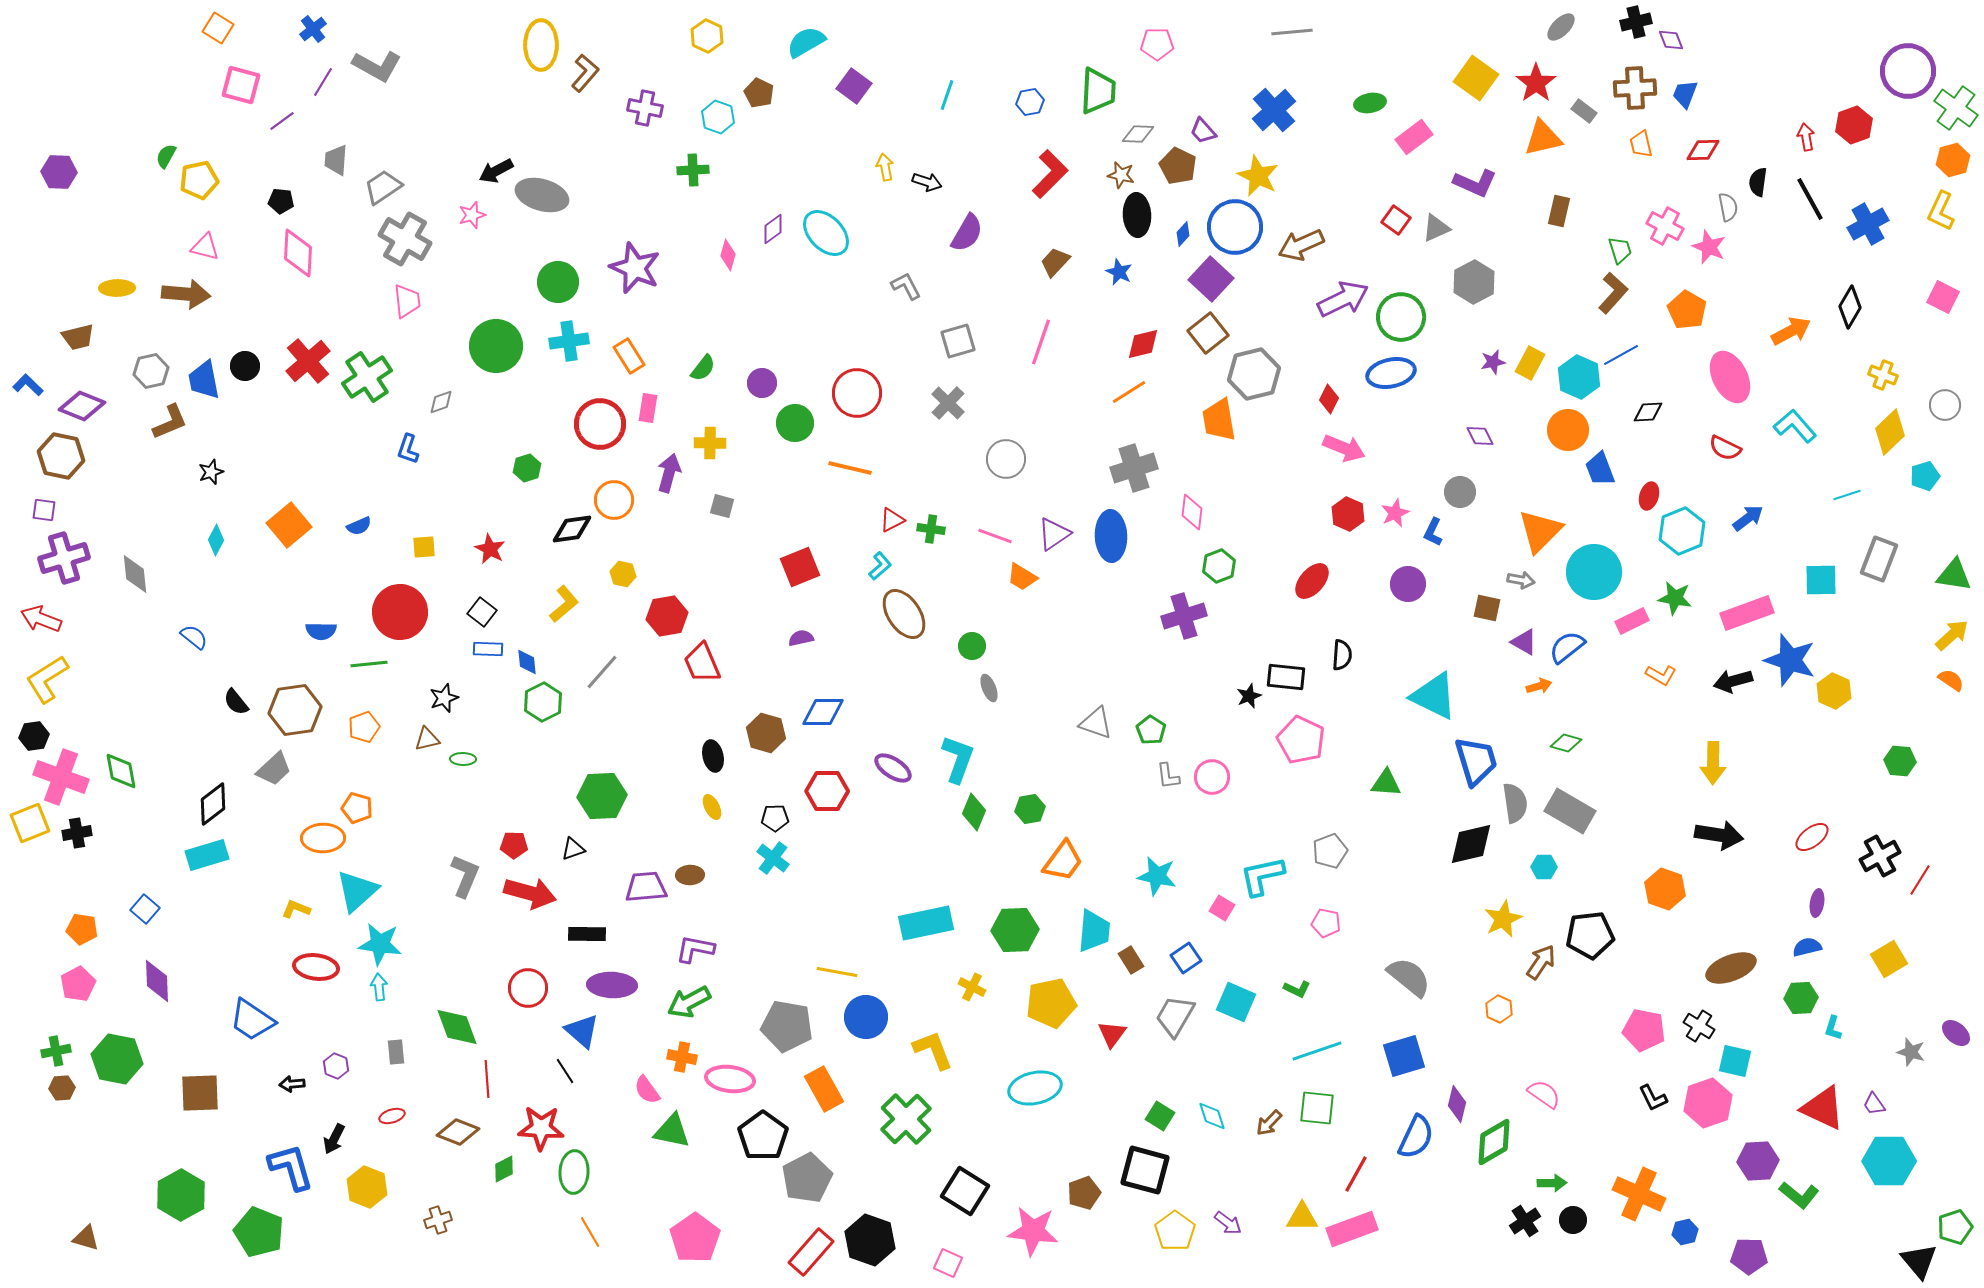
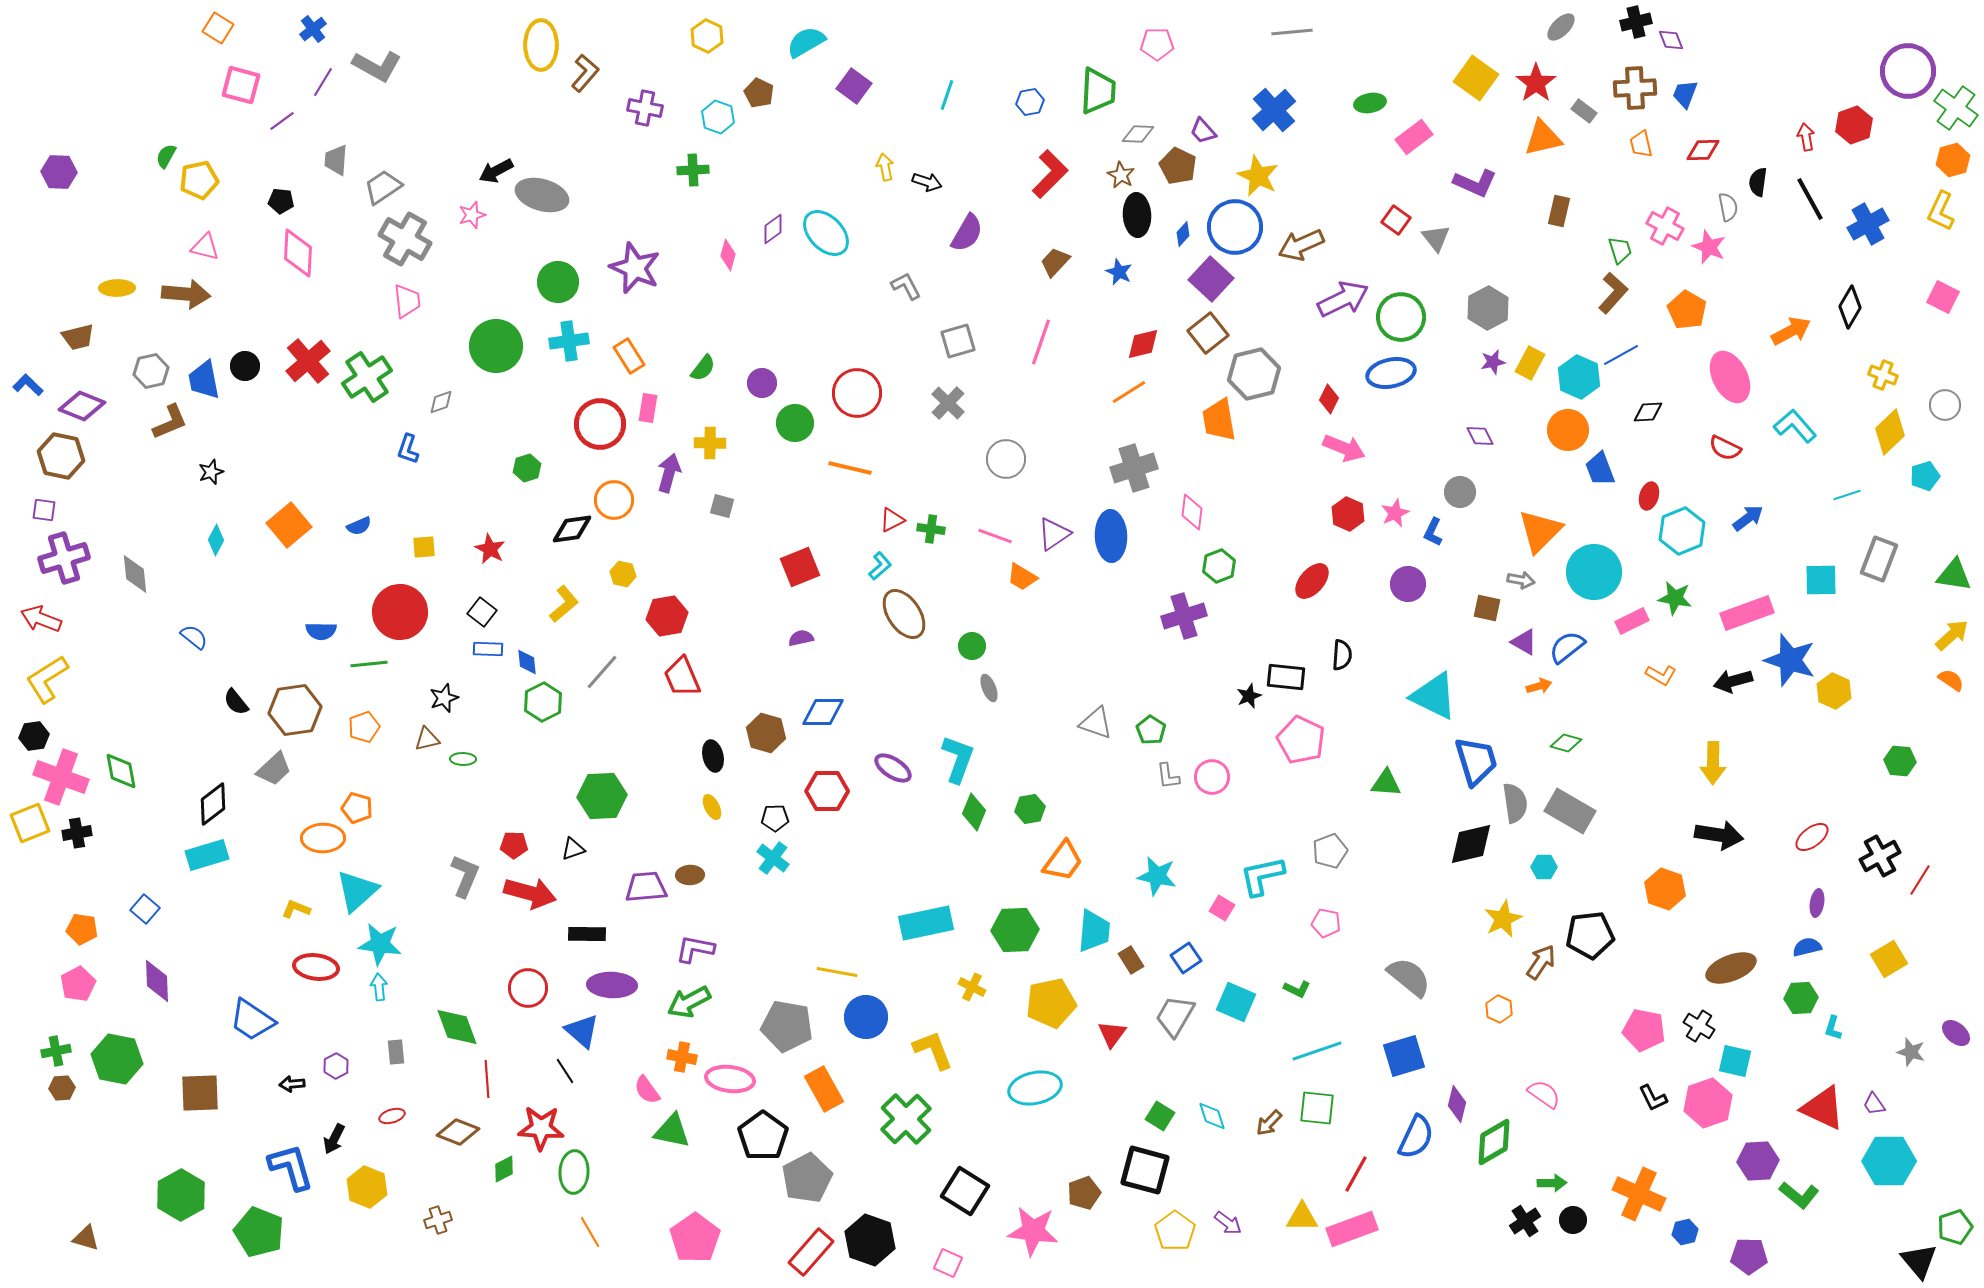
brown star at (1121, 175): rotated 16 degrees clockwise
gray triangle at (1436, 228): moved 10 px down; rotated 44 degrees counterclockwise
gray hexagon at (1474, 282): moved 14 px right, 26 px down
red trapezoid at (702, 663): moved 20 px left, 14 px down
purple hexagon at (336, 1066): rotated 10 degrees clockwise
